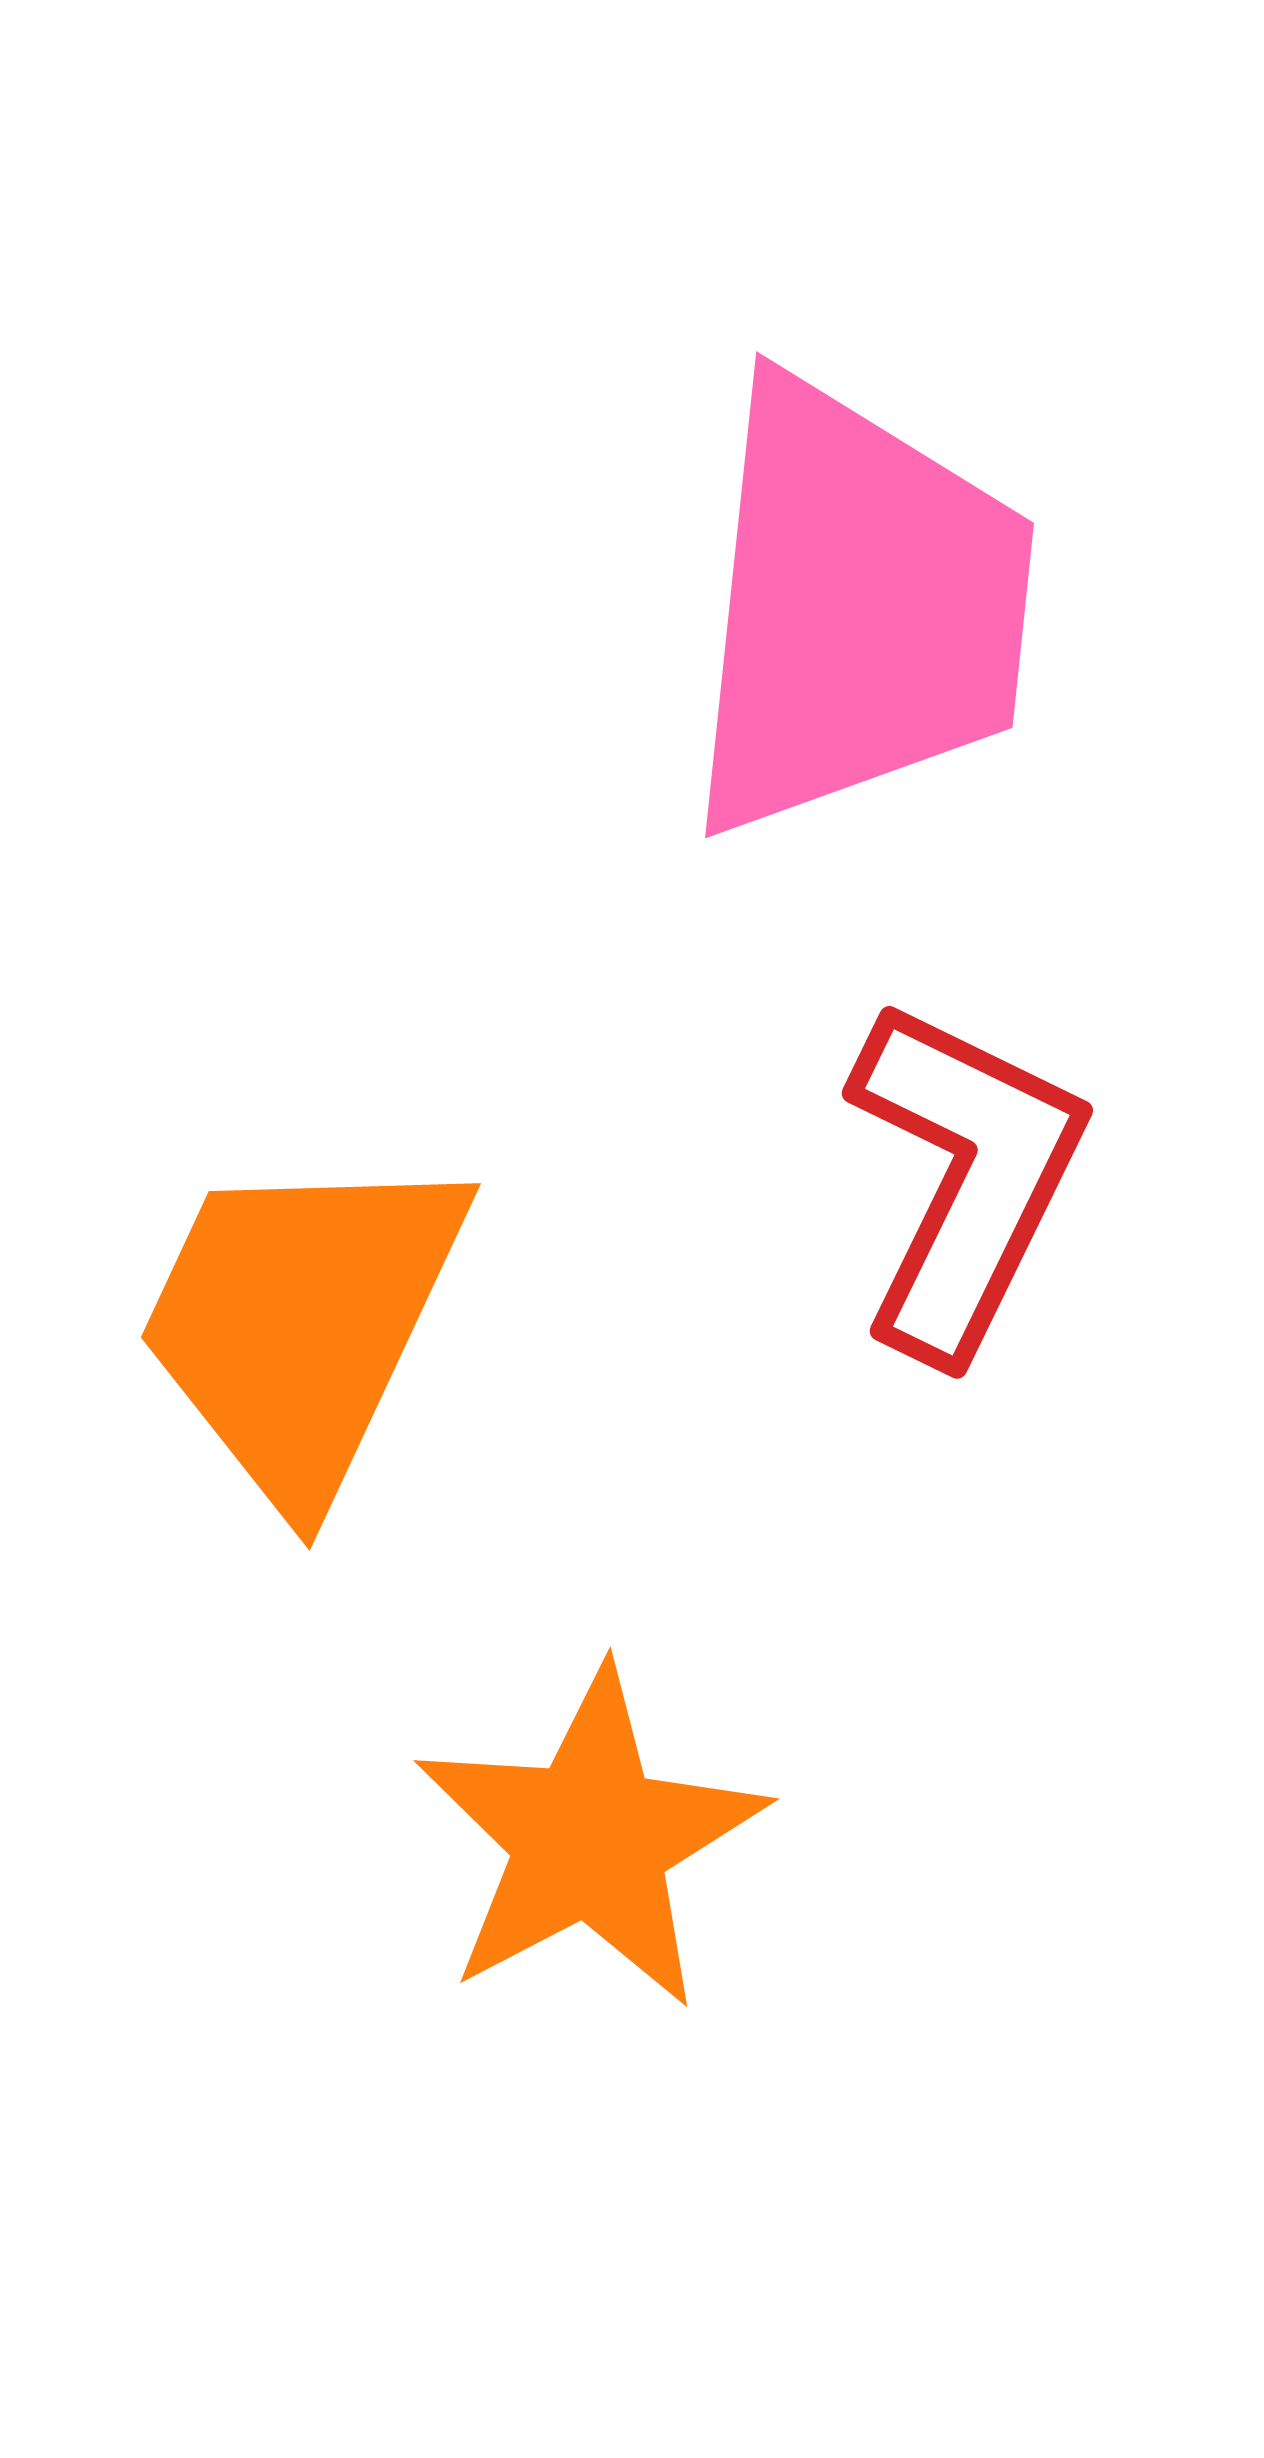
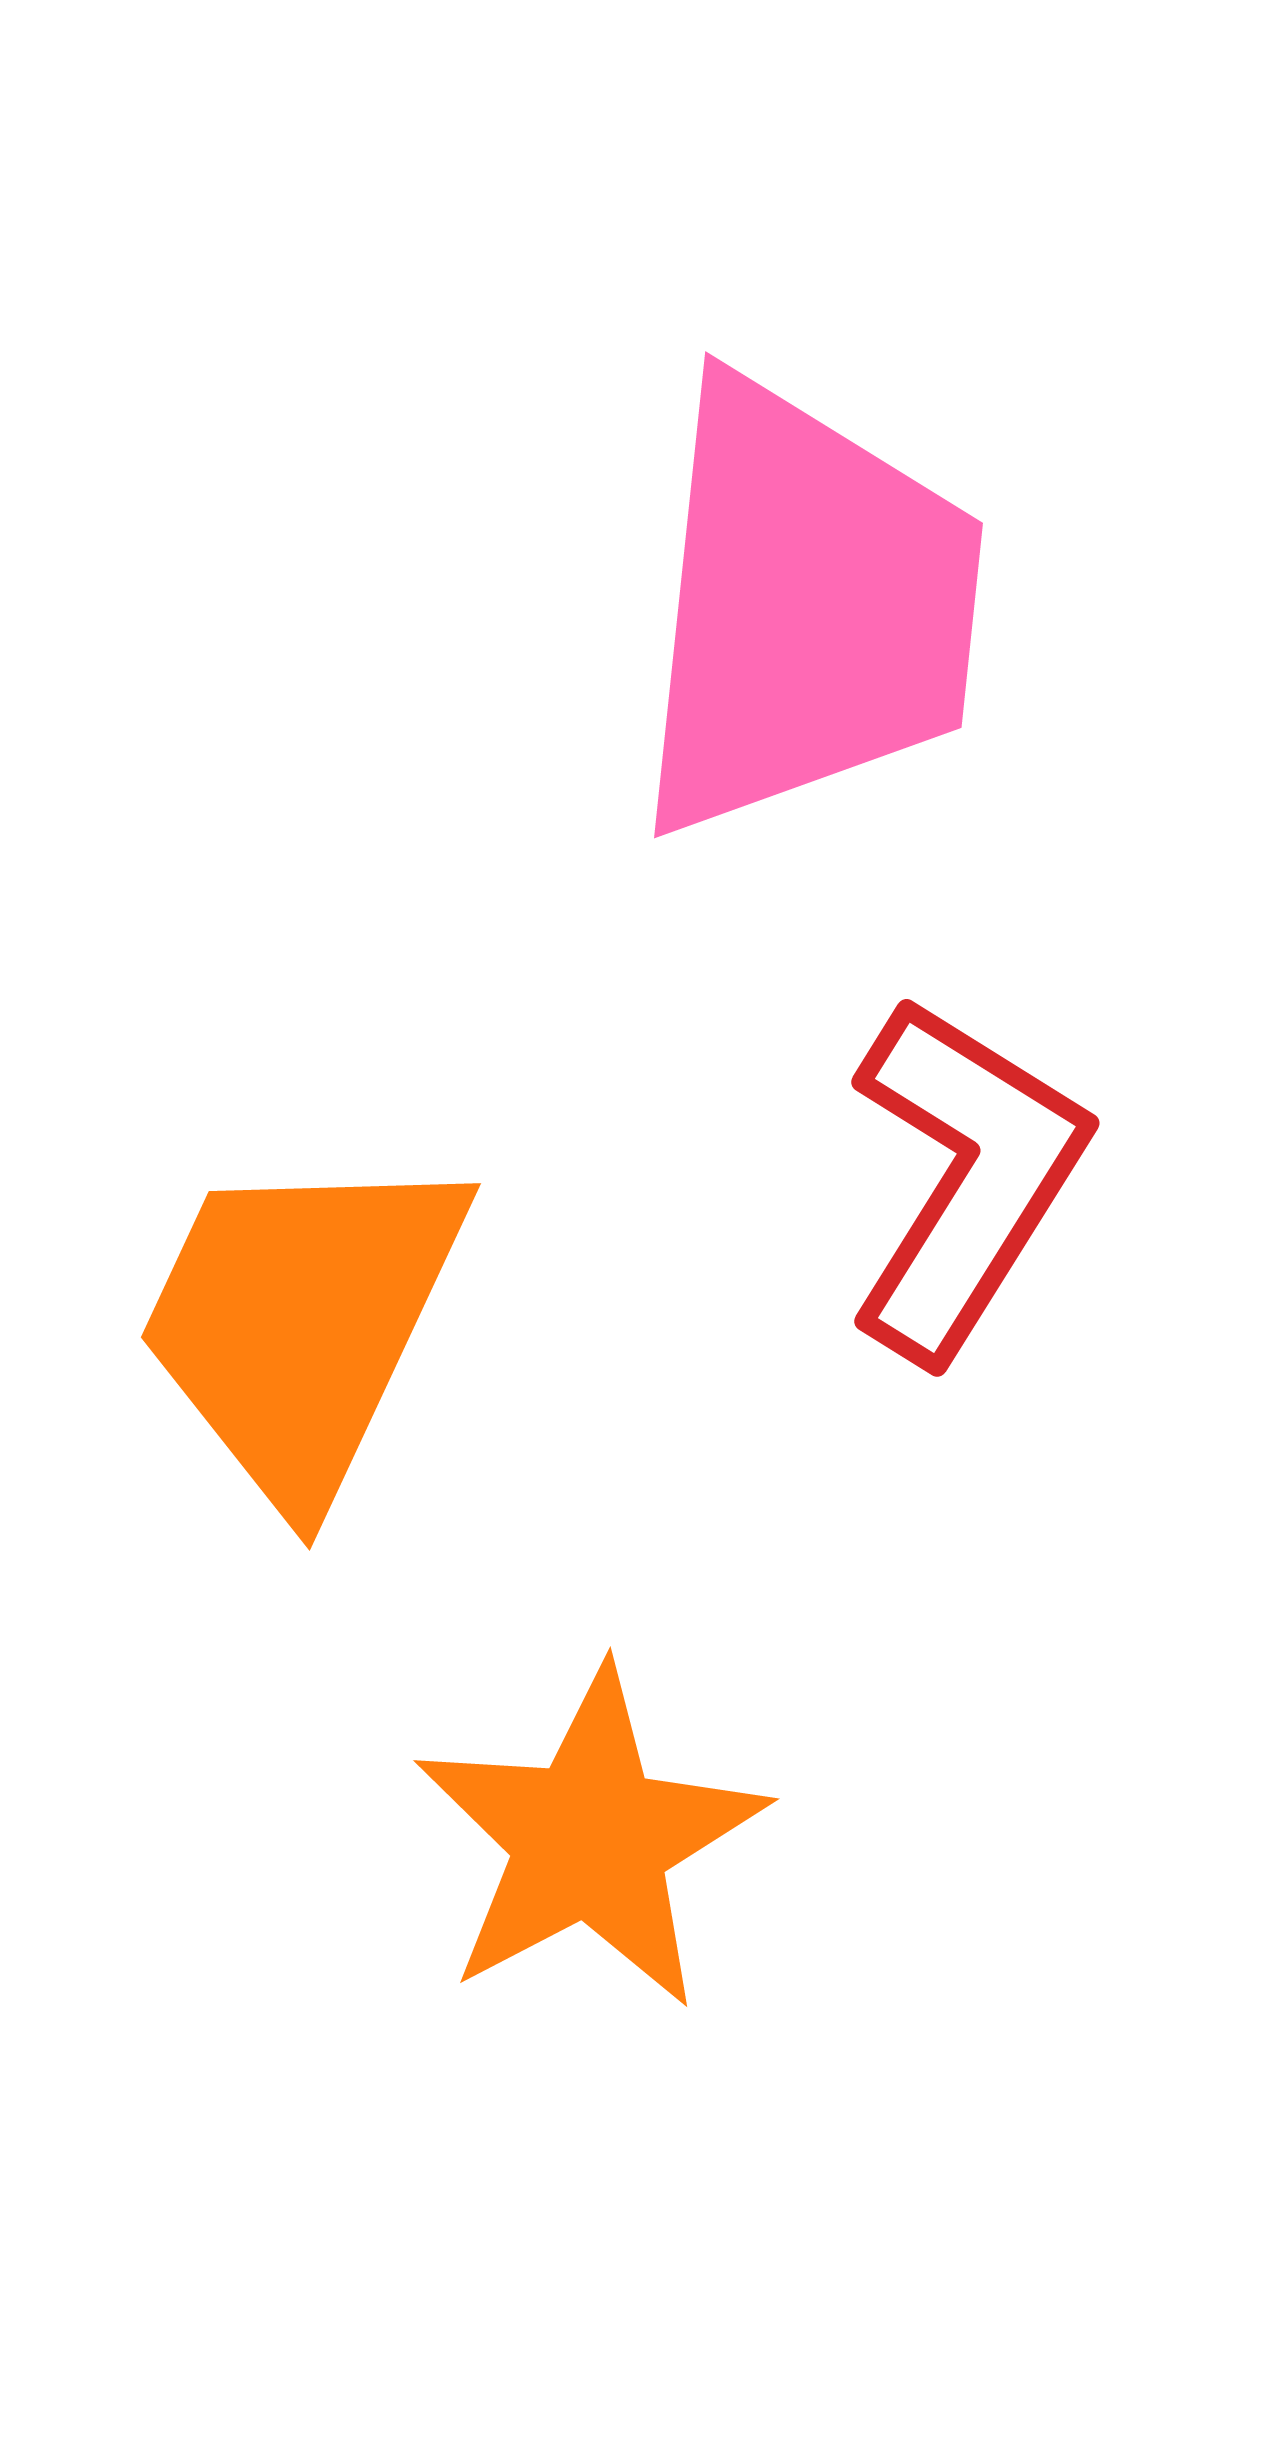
pink trapezoid: moved 51 px left
red L-shape: rotated 6 degrees clockwise
